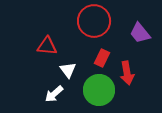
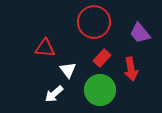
red circle: moved 1 px down
red triangle: moved 2 px left, 2 px down
red rectangle: rotated 18 degrees clockwise
red arrow: moved 4 px right, 4 px up
green circle: moved 1 px right
